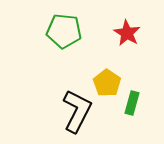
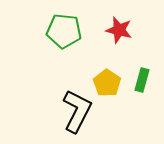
red star: moved 8 px left, 3 px up; rotated 16 degrees counterclockwise
green rectangle: moved 10 px right, 23 px up
